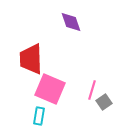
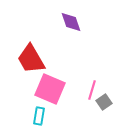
red trapezoid: rotated 28 degrees counterclockwise
